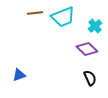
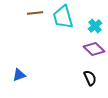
cyan trapezoid: rotated 95 degrees clockwise
purple diamond: moved 7 px right
